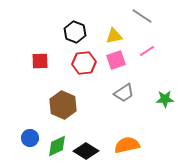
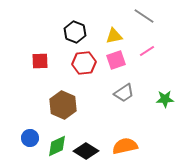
gray line: moved 2 px right
orange semicircle: moved 2 px left, 1 px down
